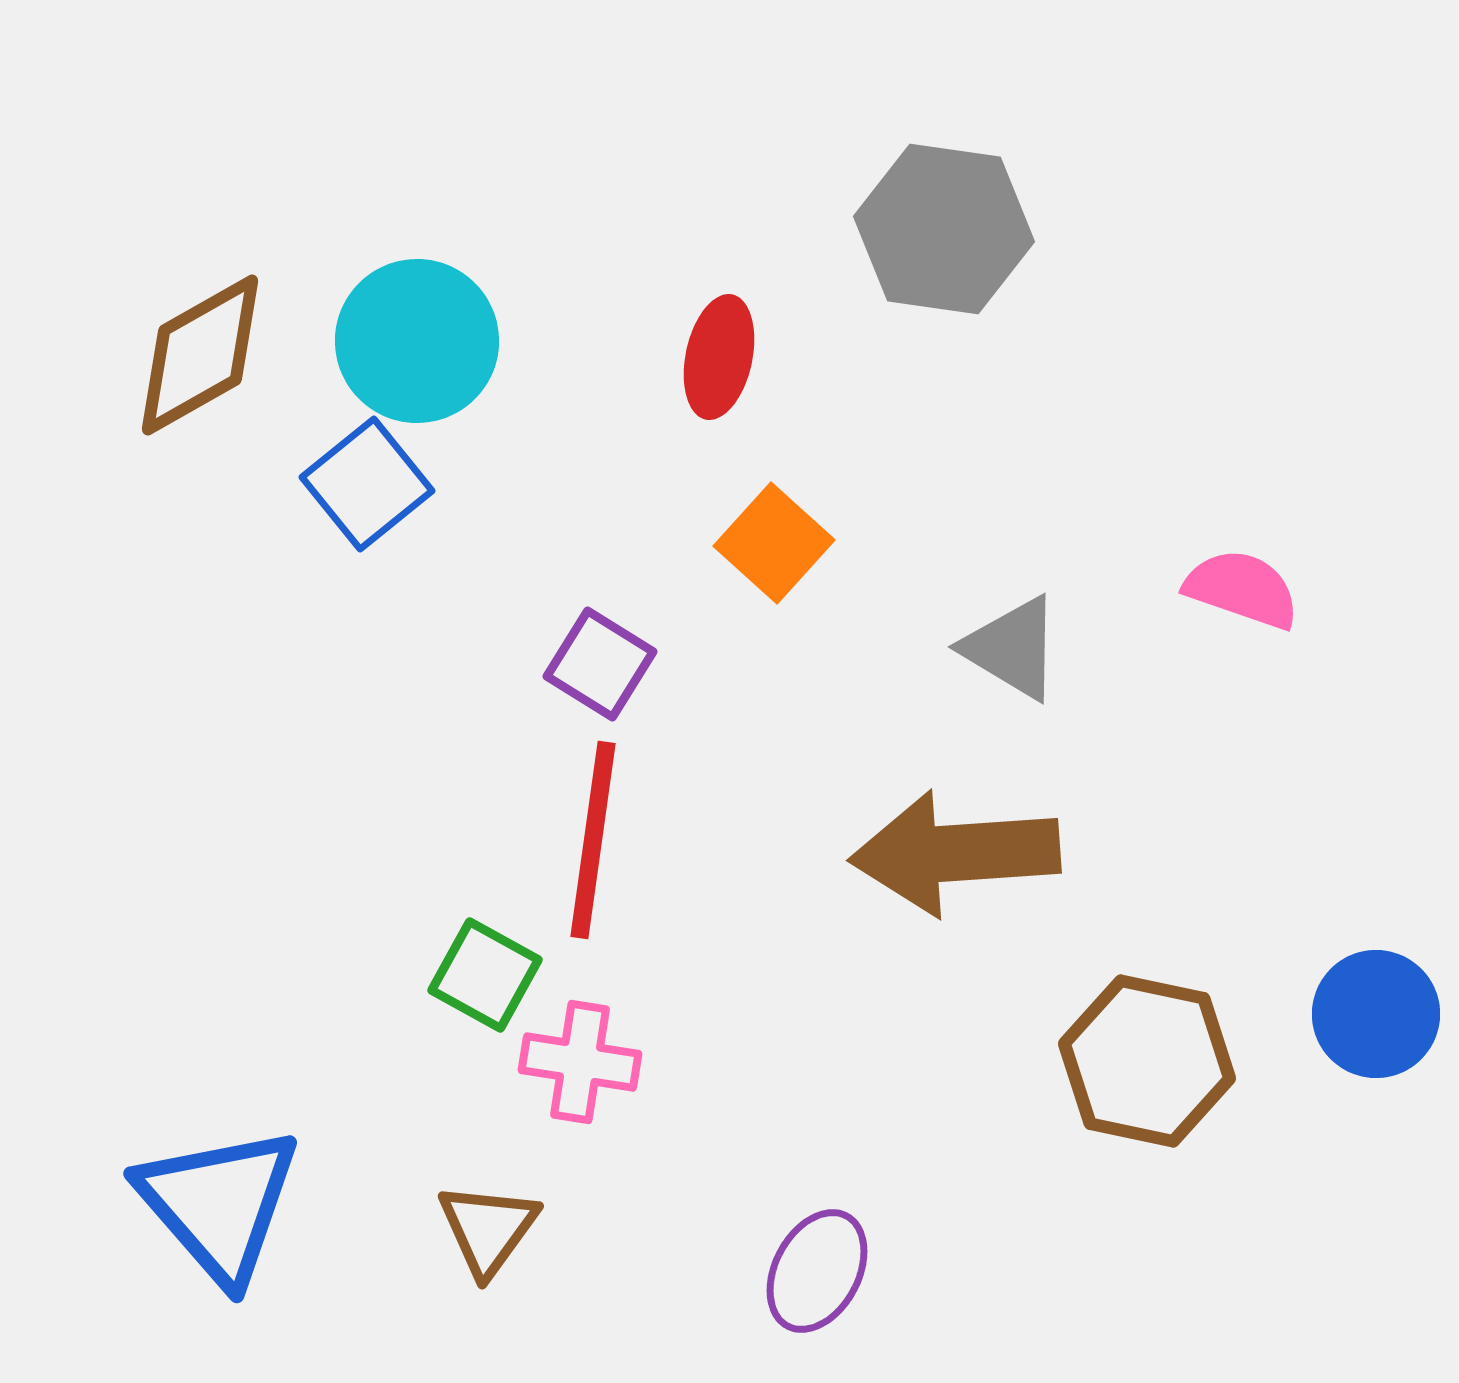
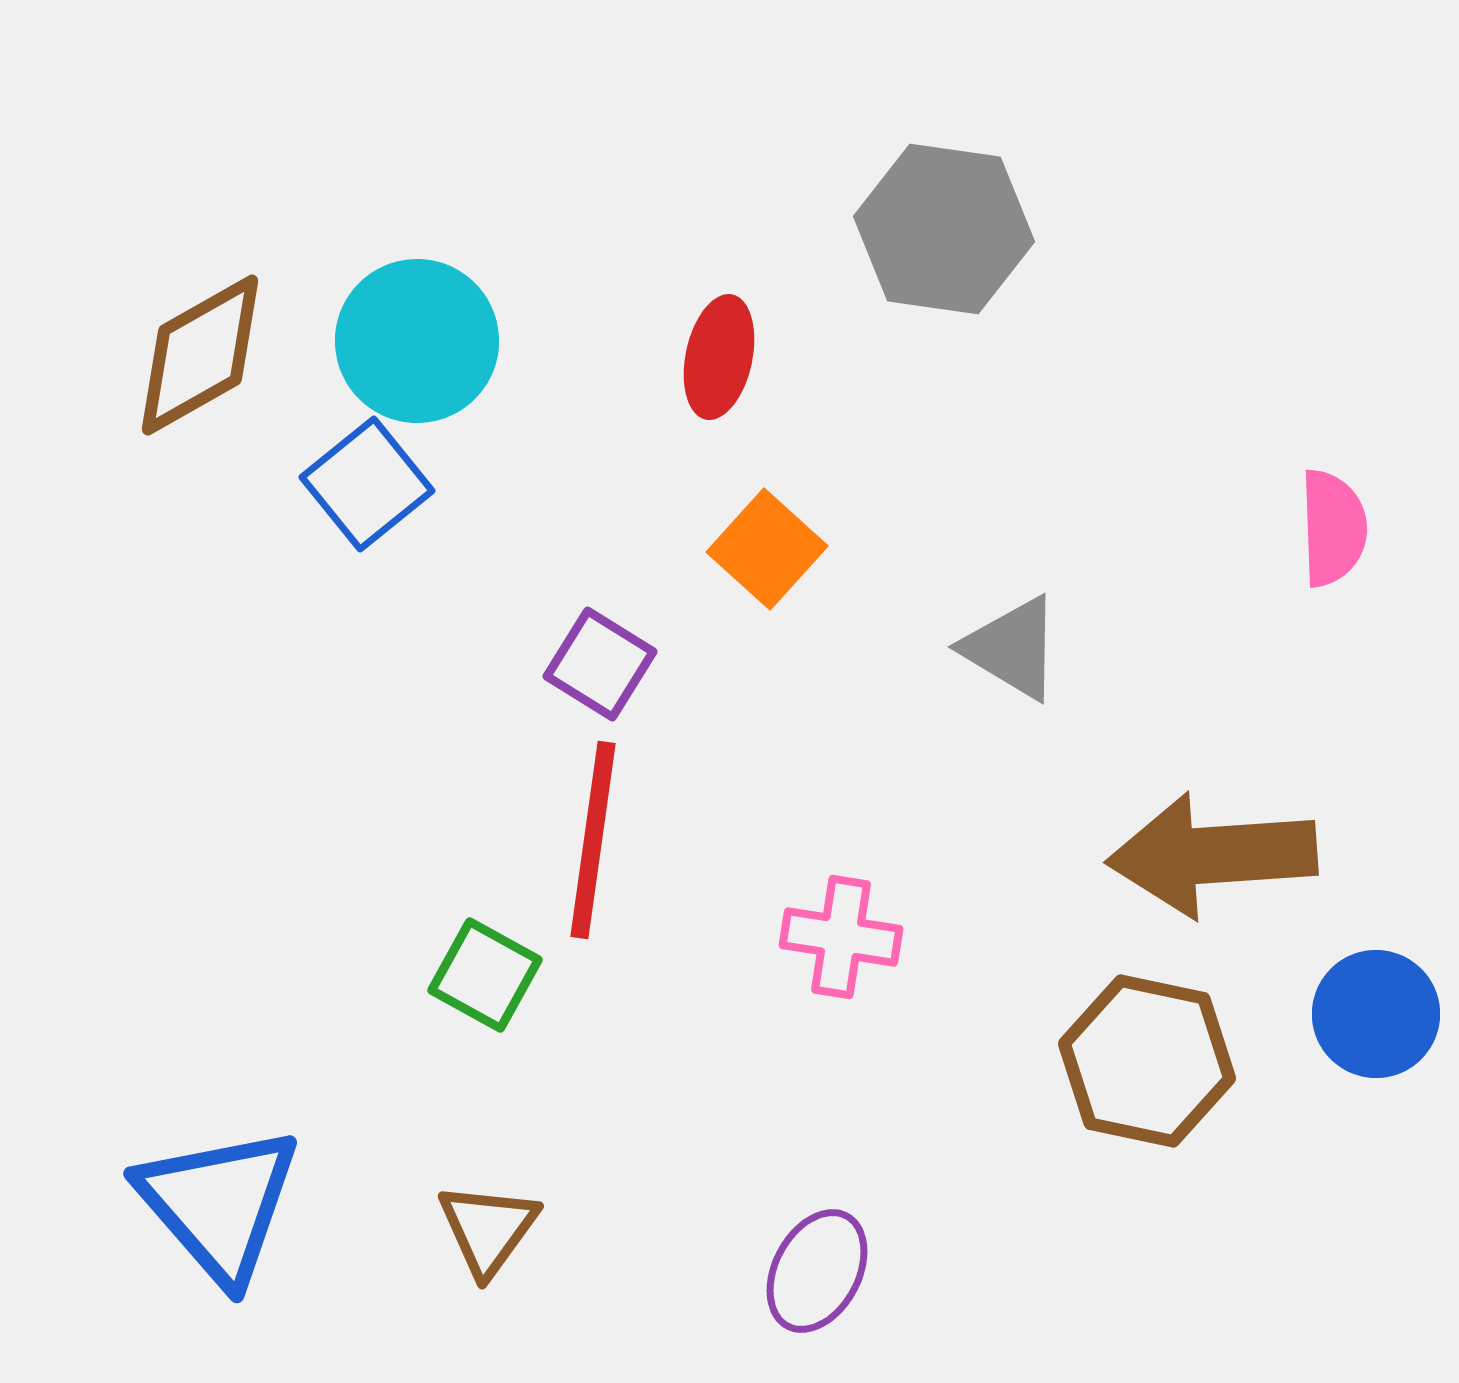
orange square: moved 7 px left, 6 px down
pink semicircle: moved 91 px right, 61 px up; rotated 69 degrees clockwise
brown arrow: moved 257 px right, 2 px down
pink cross: moved 261 px right, 125 px up
